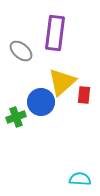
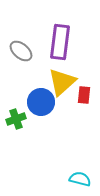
purple rectangle: moved 5 px right, 9 px down
green cross: moved 2 px down
cyan semicircle: rotated 10 degrees clockwise
